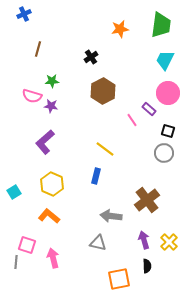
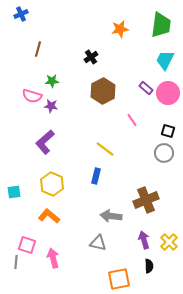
blue cross: moved 3 px left
purple rectangle: moved 3 px left, 21 px up
cyan square: rotated 24 degrees clockwise
brown cross: moved 1 px left; rotated 15 degrees clockwise
black semicircle: moved 2 px right
